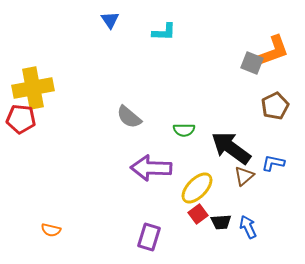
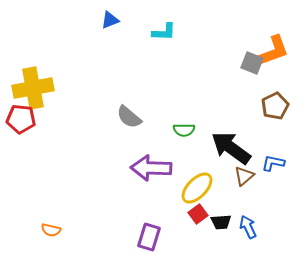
blue triangle: rotated 42 degrees clockwise
